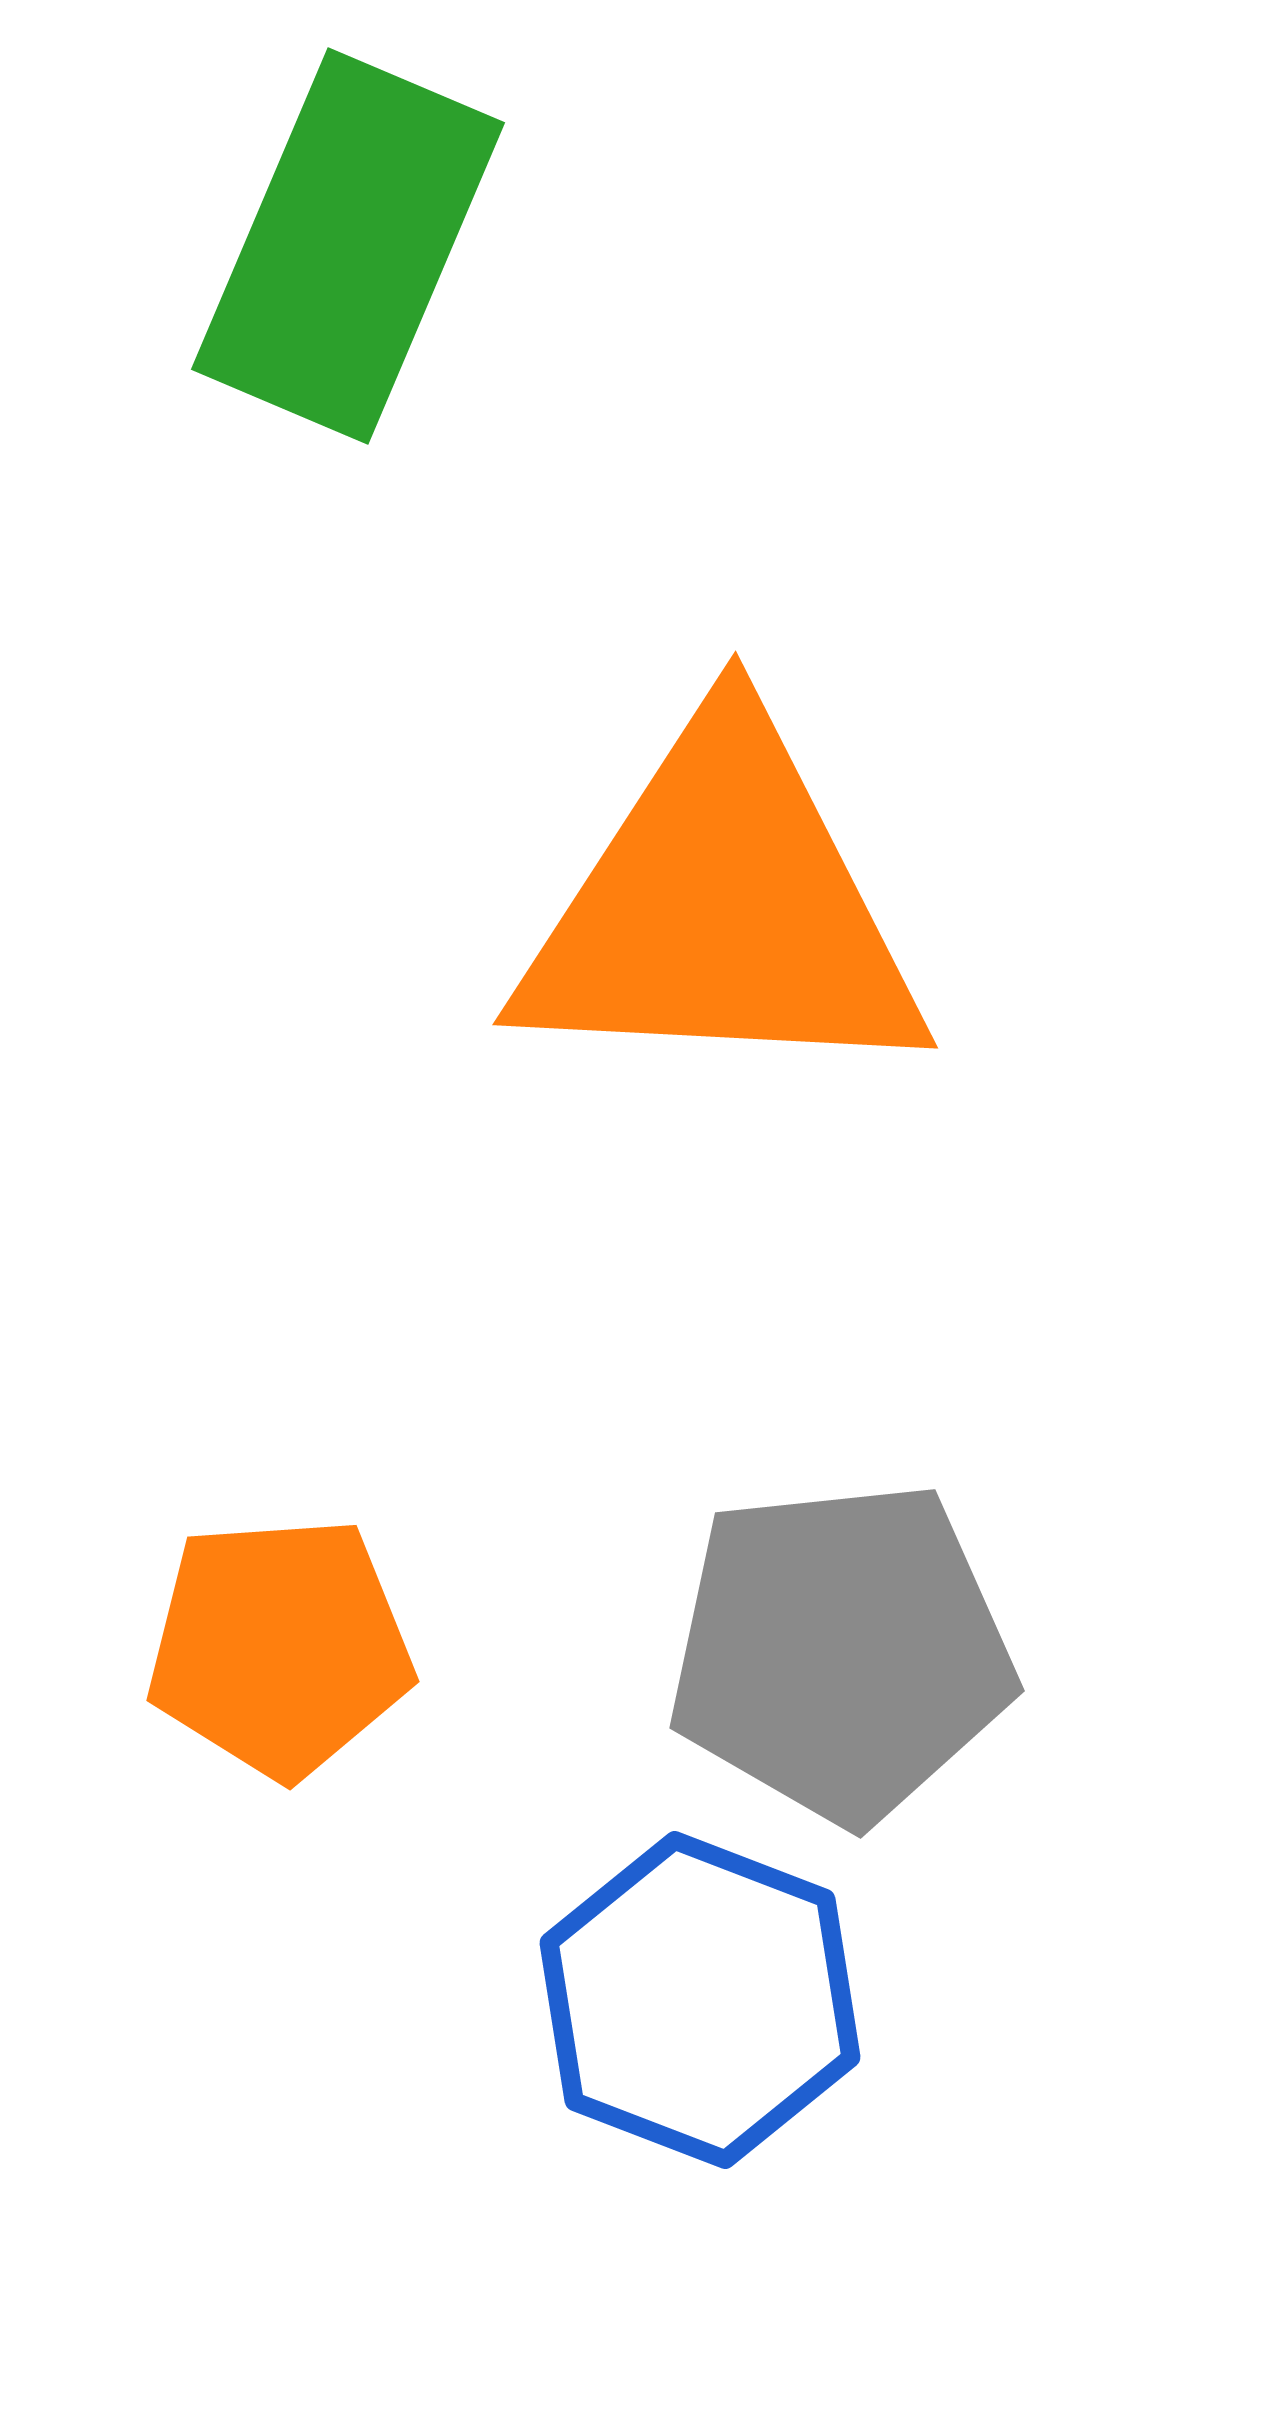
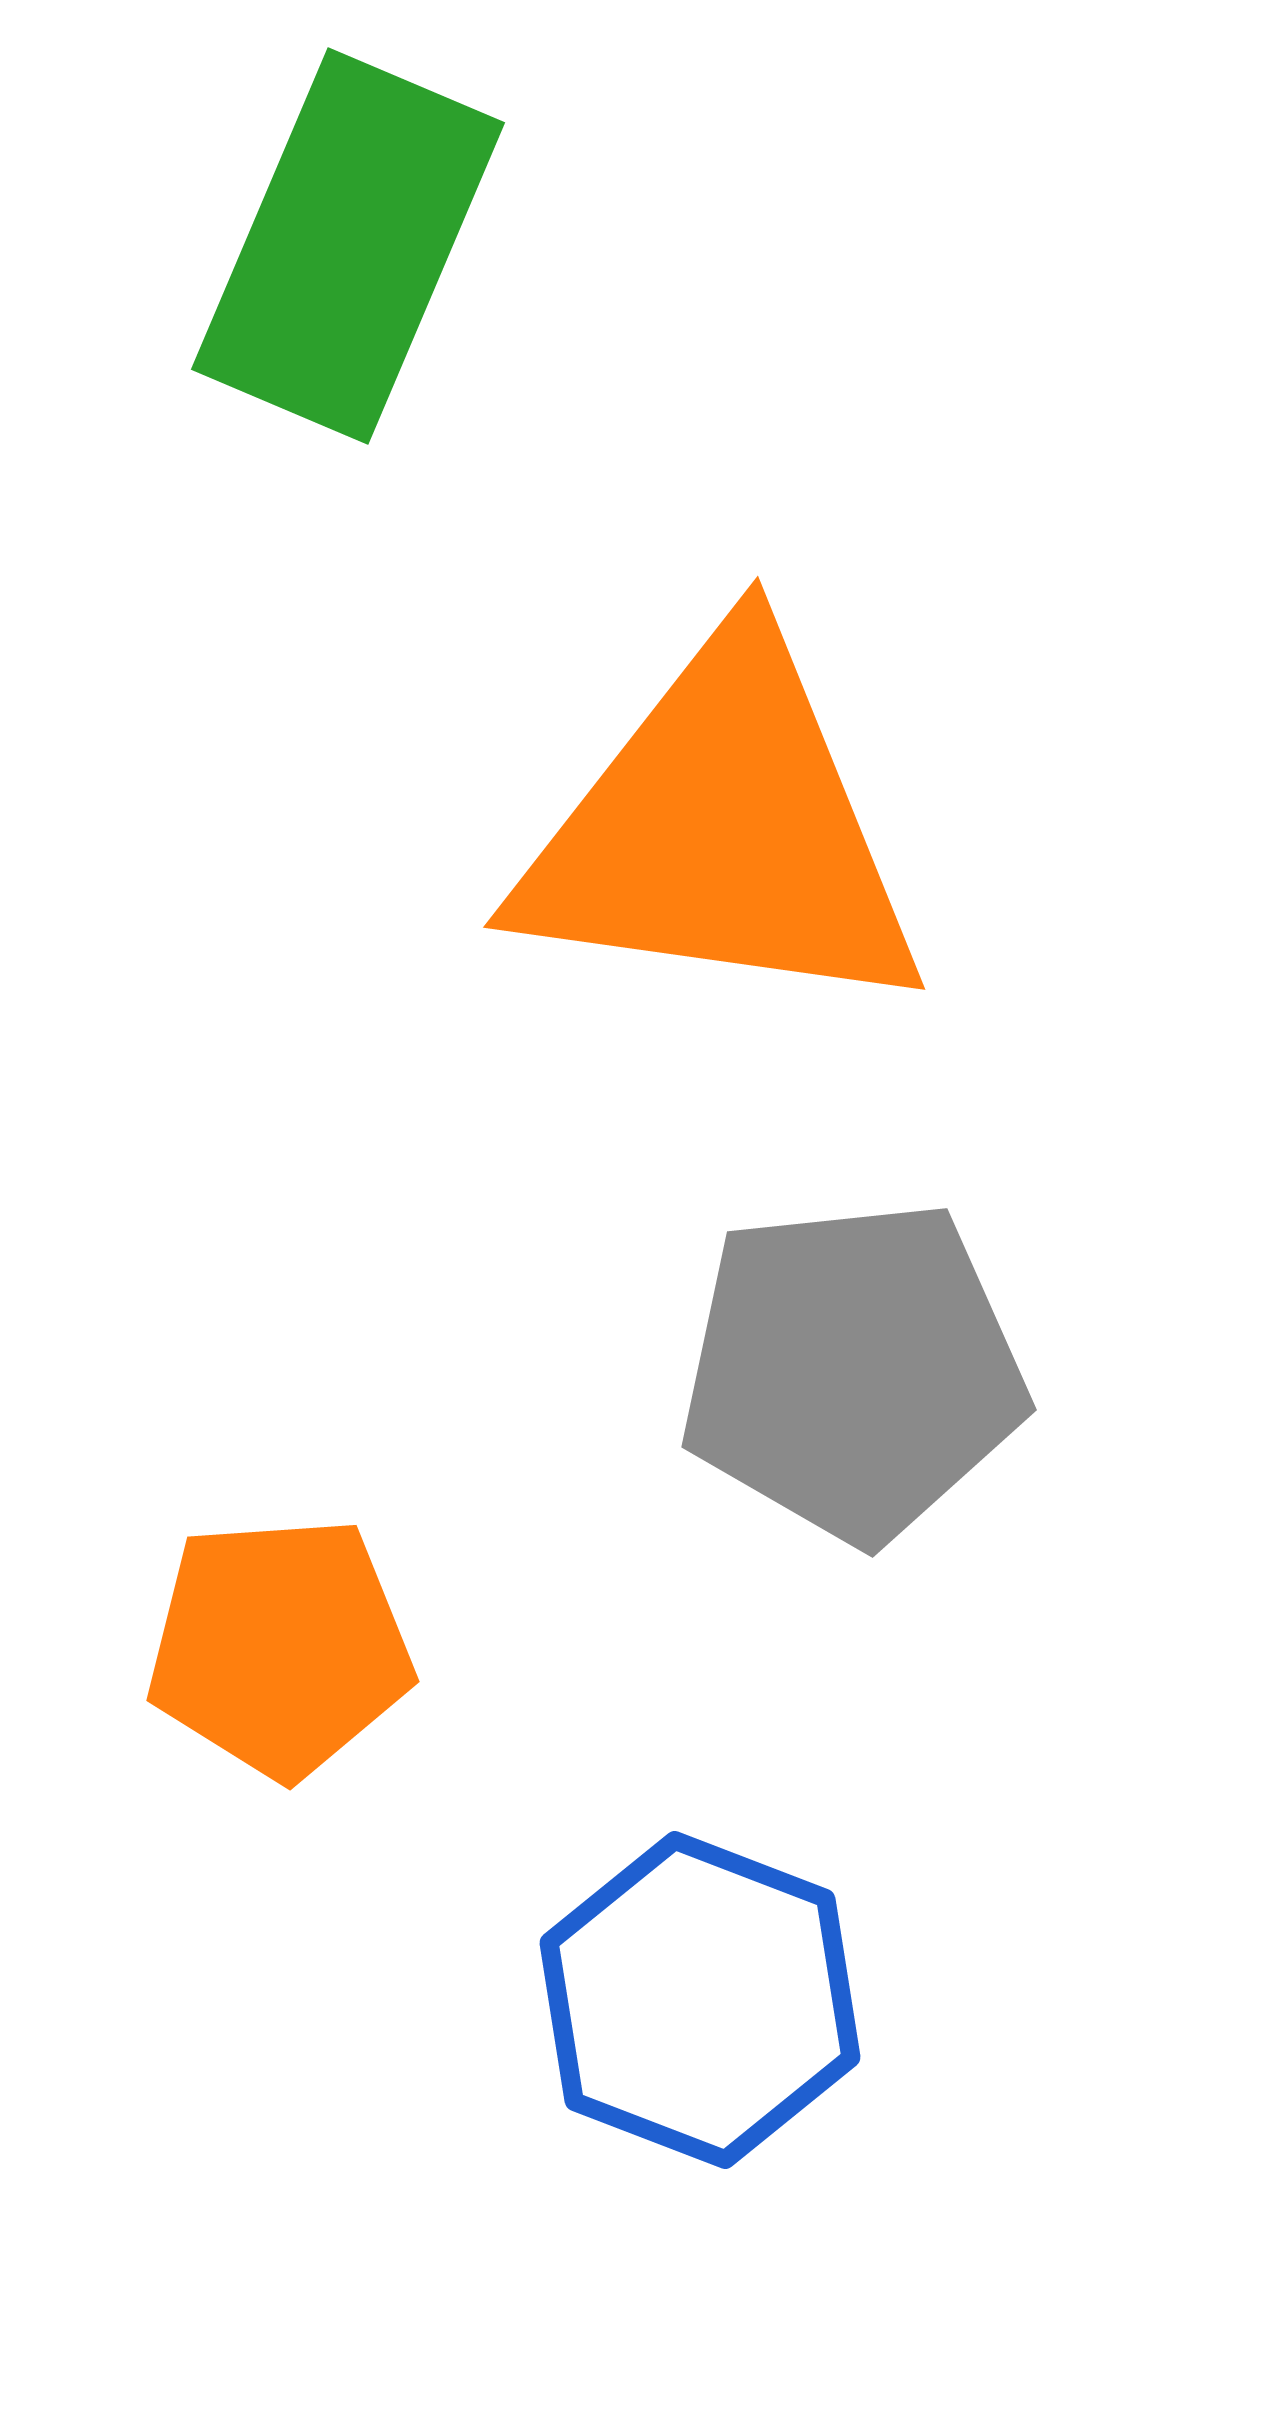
orange triangle: moved 77 px up; rotated 5 degrees clockwise
gray pentagon: moved 12 px right, 281 px up
